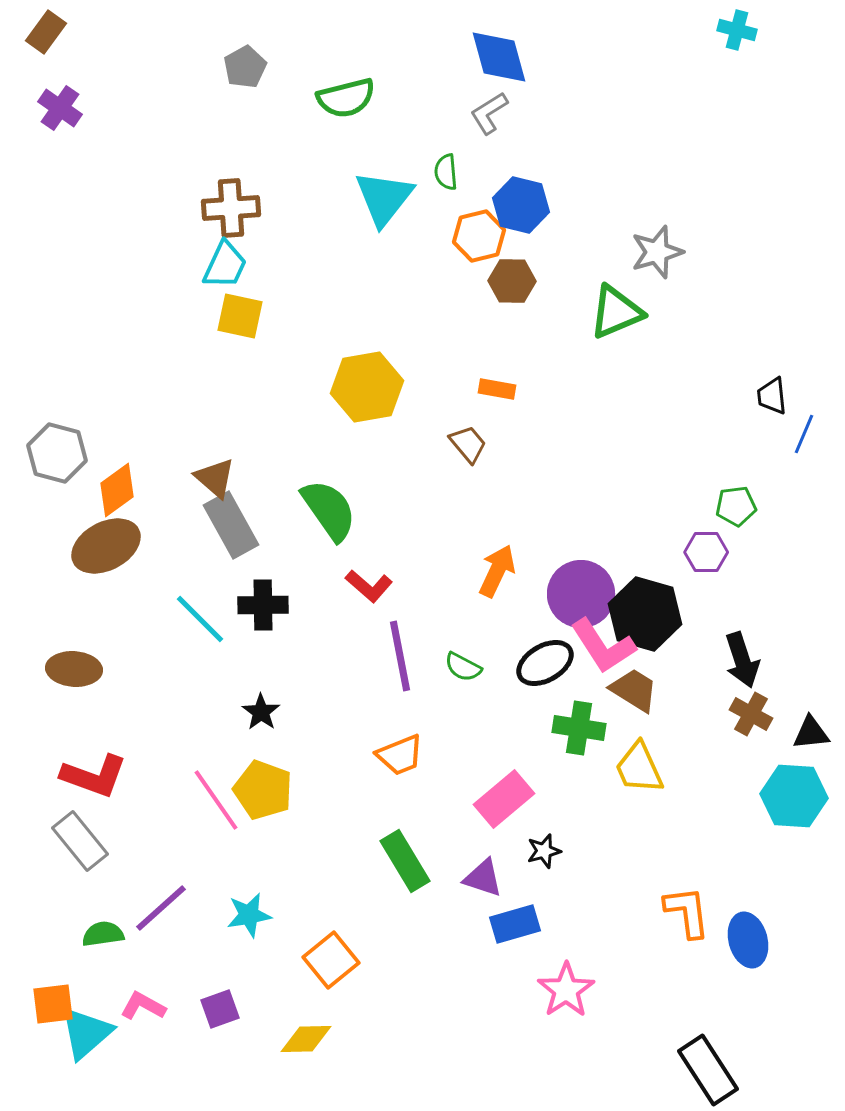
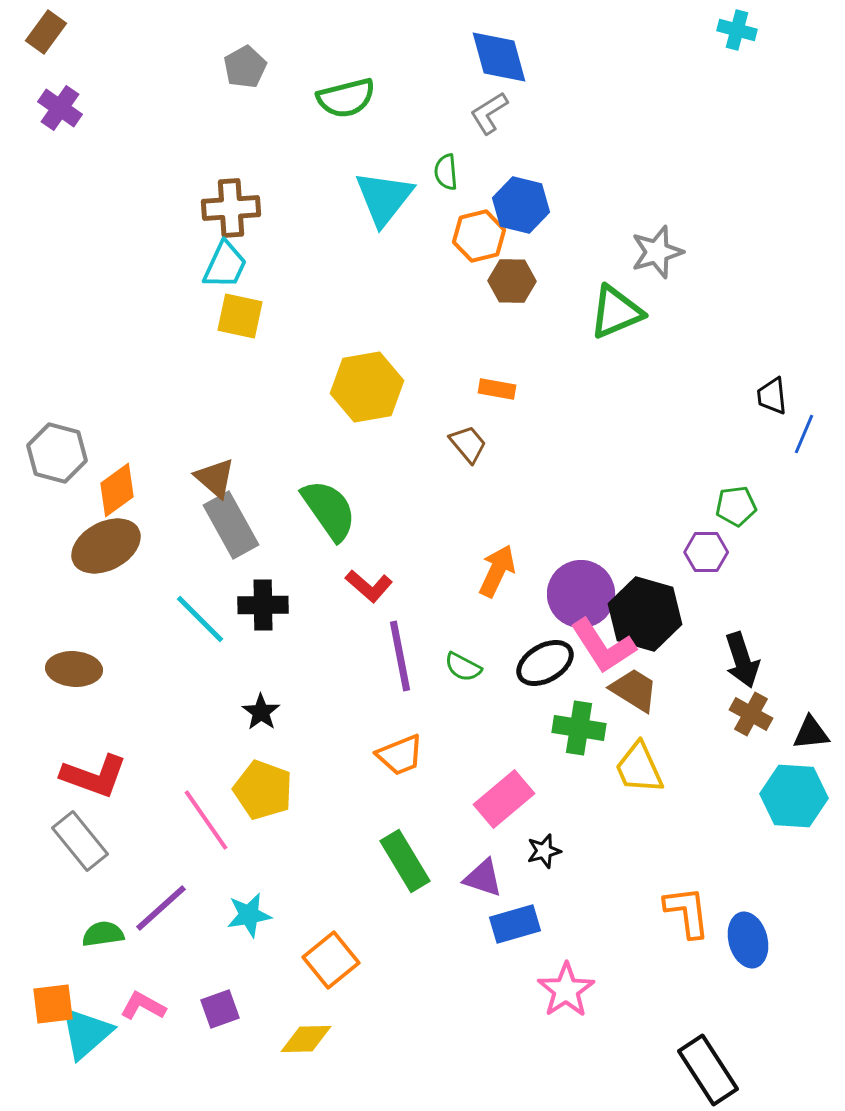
pink line at (216, 800): moved 10 px left, 20 px down
